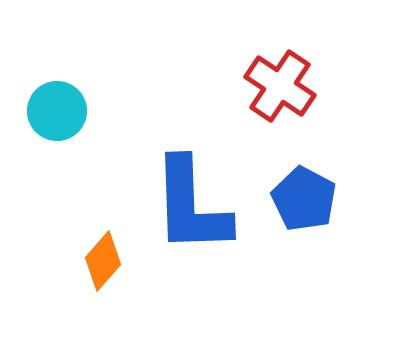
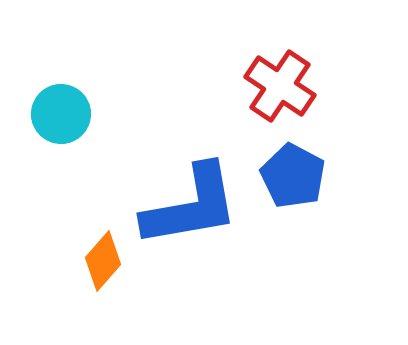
cyan circle: moved 4 px right, 3 px down
blue pentagon: moved 11 px left, 23 px up
blue L-shape: rotated 98 degrees counterclockwise
